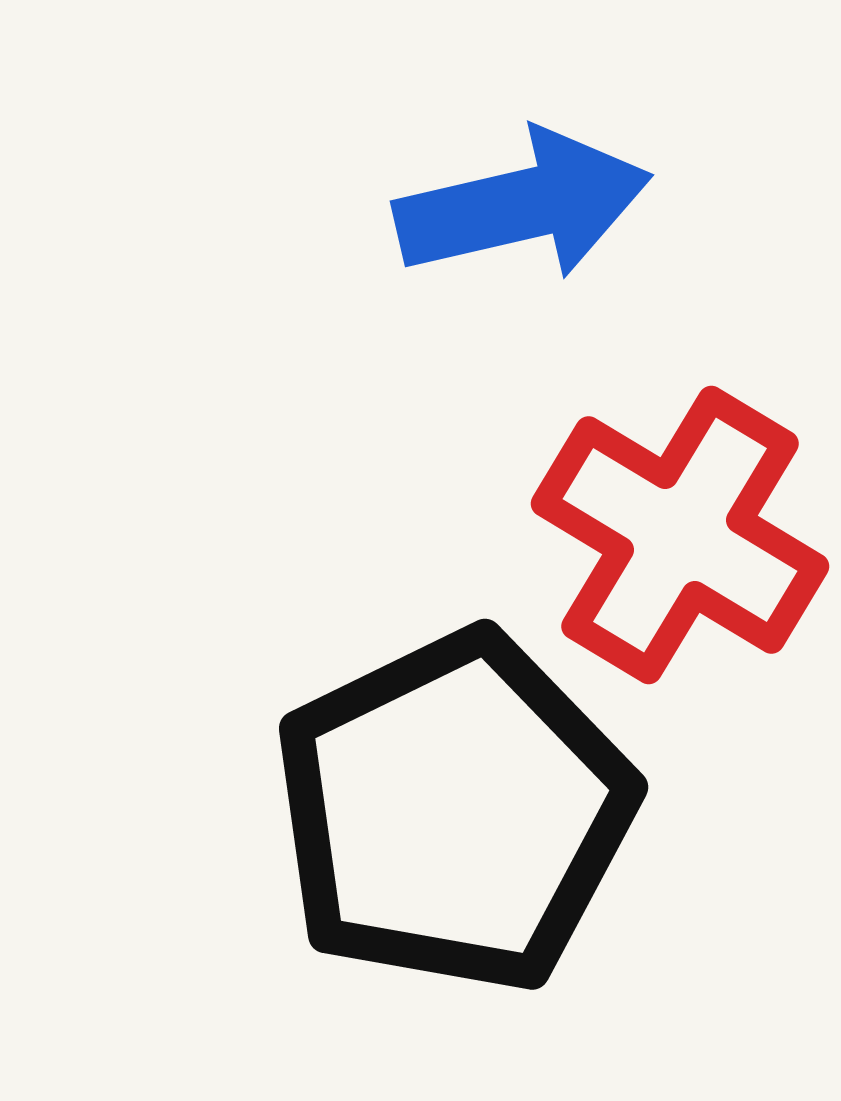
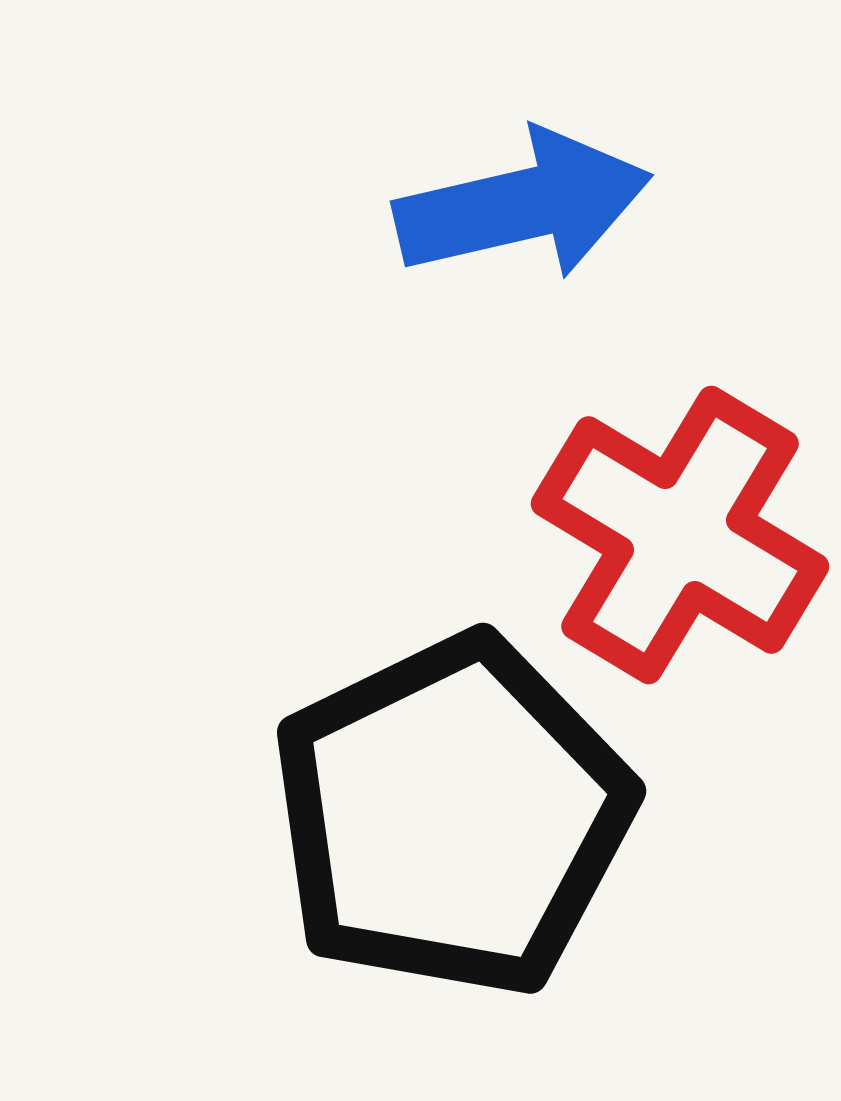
black pentagon: moved 2 px left, 4 px down
